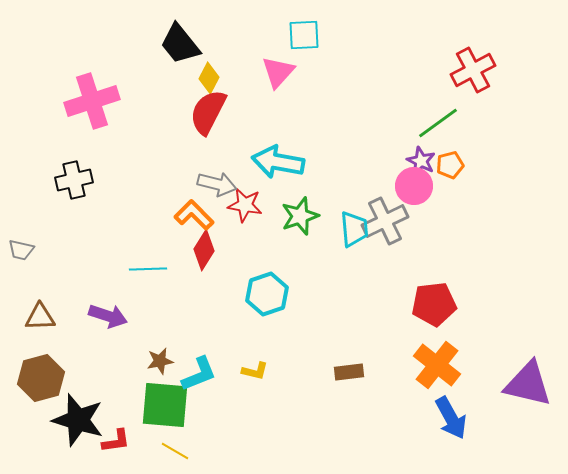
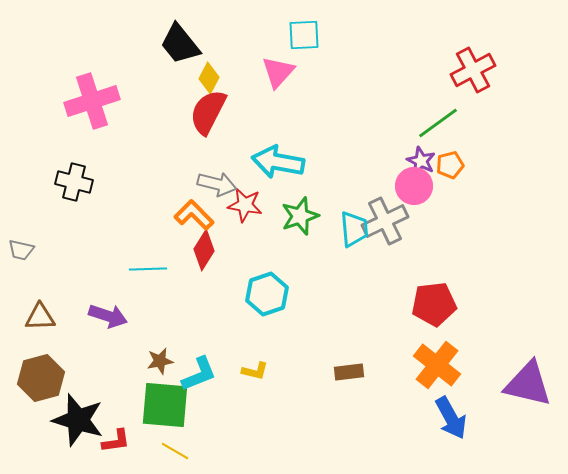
black cross: moved 2 px down; rotated 27 degrees clockwise
